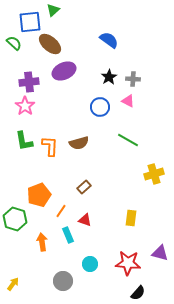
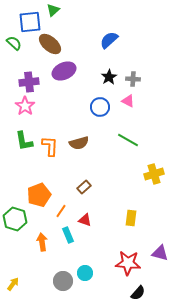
blue semicircle: rotated 78 degrees counterclockwise
cyan circle: moved 5 px left, 9 px down
